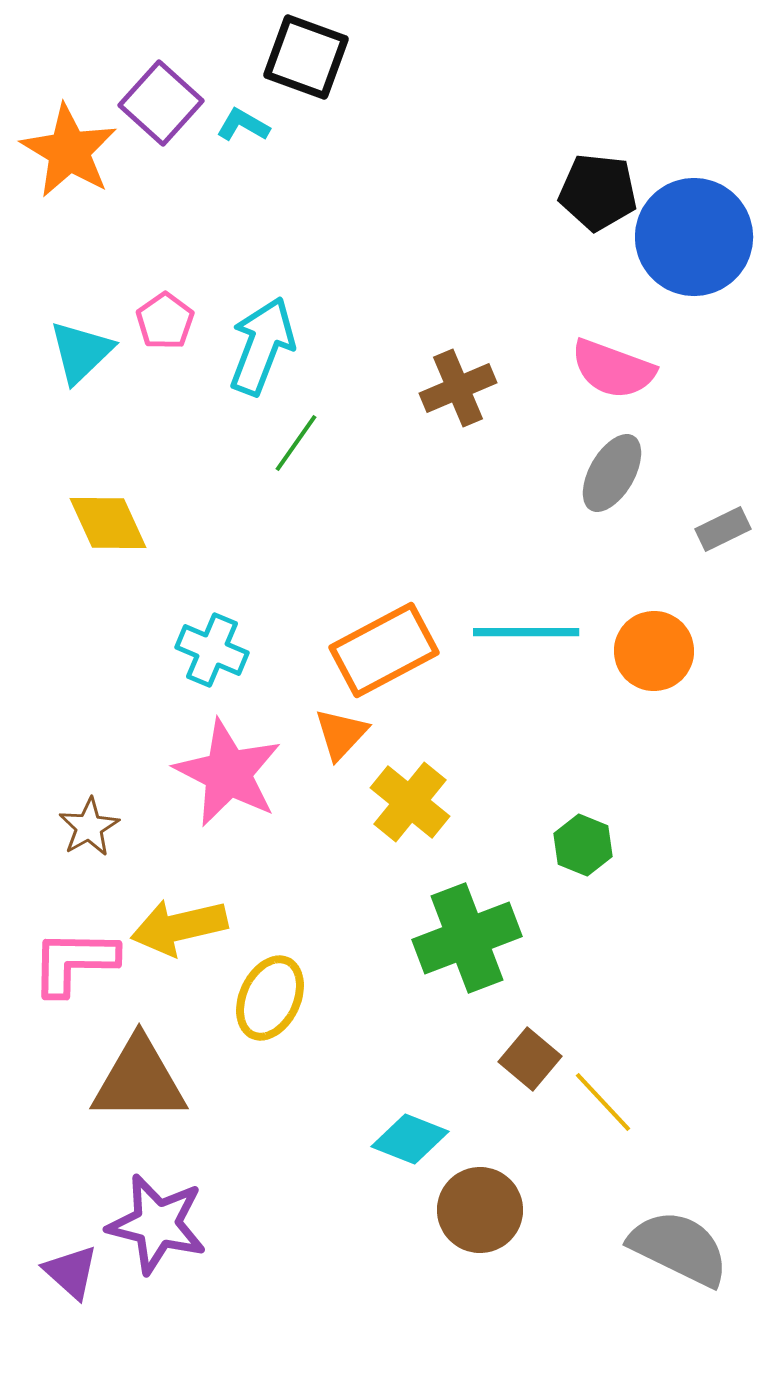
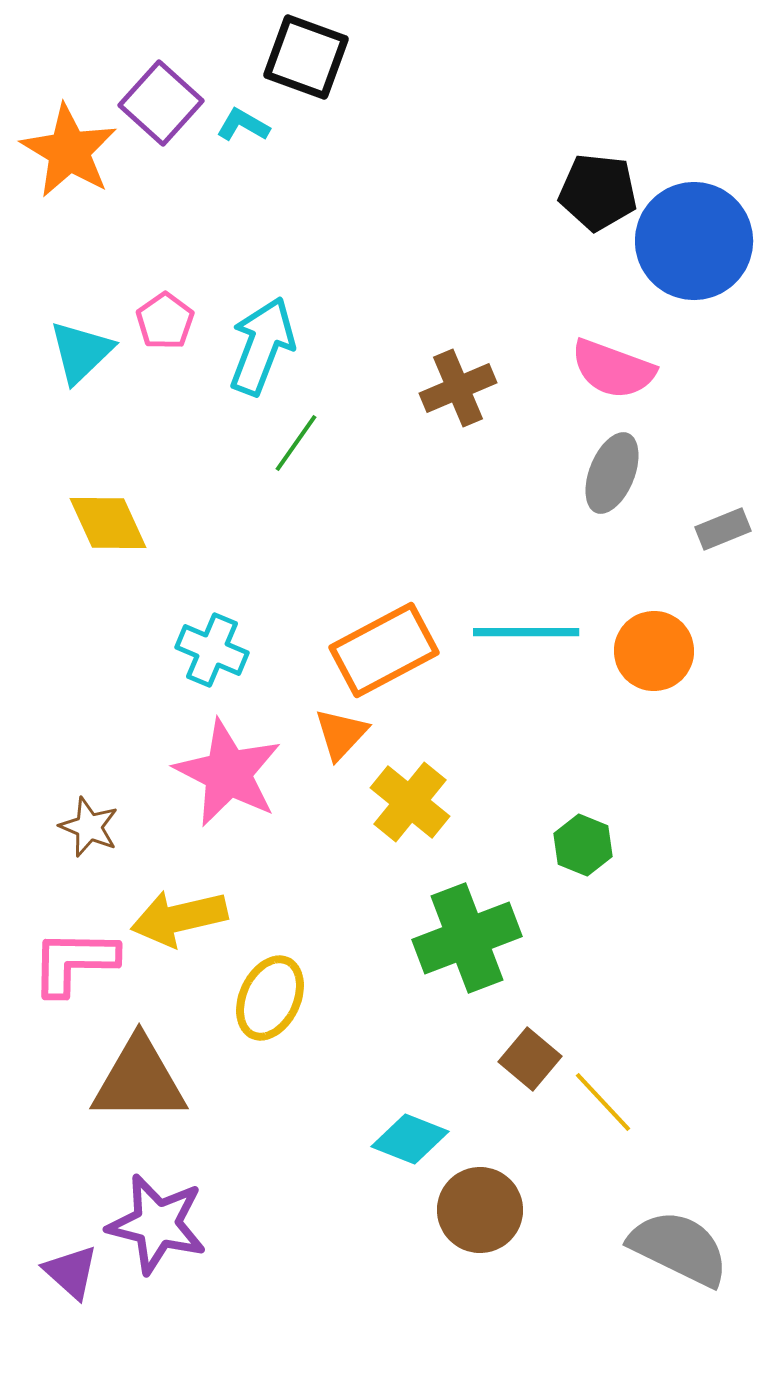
blue circle: moved 4 px down
gray ellipse: rotated 8 degrees counterclockwise
gray rectangle: rotated 4 degrees clockwise
brown star: rotated 20 degrees counterclockwise
yellow arrow: moved 9 px up
